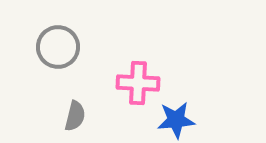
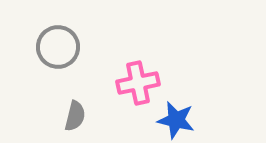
pink cross: rotated 15 degrees counterclockwise
blue star: rotated 18 degrees clockwise
